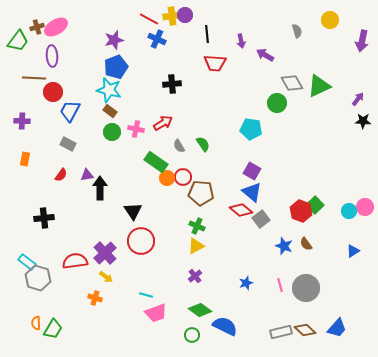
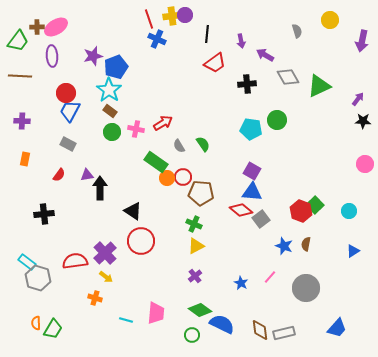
red line at (149, 19): rotated 42 degrees clockwise
brown cross at (37, 27): rotated 16 degrees clockwise
black line at (207, 34): rotated 12 degrees clockwise
purple star at (114, 40): moved 21 px left, 16 px down
red trapezoid at (215, 63): rotated 40 degrees counterclockwise
brown line at (34, 78): moved 14 px left, 2 px up
gray diamond at (292, 83): moved 4 px left, 6 px up
black cross at (172, 84): moved 75 px right
cyan star at (109, 90): rotated 20 degrees clockwise
red circle at (53, 92): moved 13 px right, 1 px down
green circle at (277, 103): moved 17 px down
red semicircle at (61, 175): moved 2 px left
blue triangle at (252, 192): rotated 35 degrees counterclockwise
pink circle at (365, 207): moved 43 px up
black triangle at (133, 211): rotated 24 degrees counterclockwise
black cross at (44, 218): moved 4 px up
green cross at (197, 226): moved 3 px left, 2 px up
brown semicircle at (306, 244): rotated 48 degrees clockwise
blue star at (246, 283): moved 5 px left; rotated 24 degrees counterclockwise
pink line at (280, 285): moved 10 px left, 8 px up; rotated 56 degrees clockwise
cyan line at (146, 295): moved 20 px left, 25 px down
pink trapezoid at (156, 313): rotated 65 degrees counterclockwise
blue semicircle at (225, 326): moved 3 px left, 2 px up
brown diamond at (305, 330): moved 45 px left; rotated 40 degrees clockwise
gray rectangle at (281, 332): moved 3 px right, 1 px down
